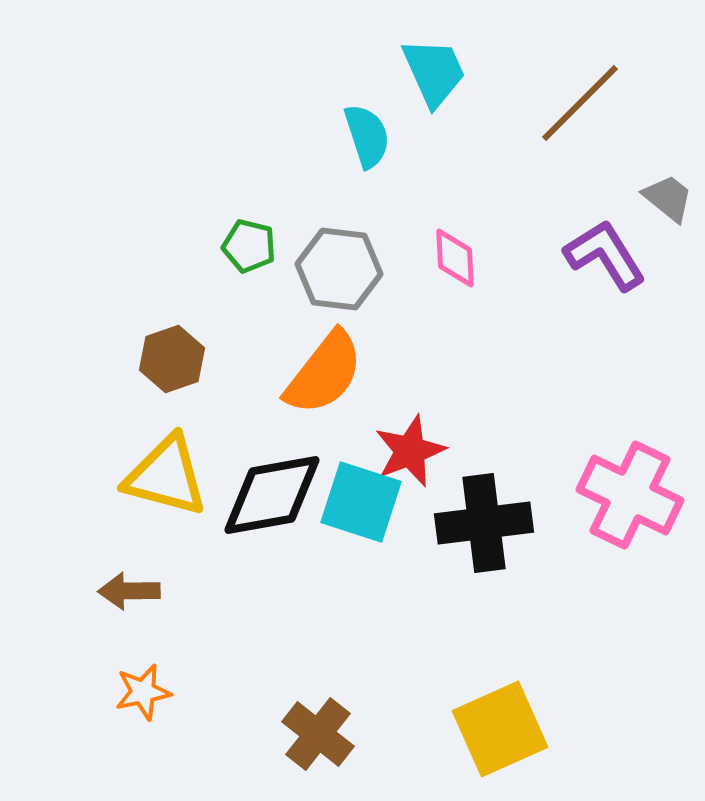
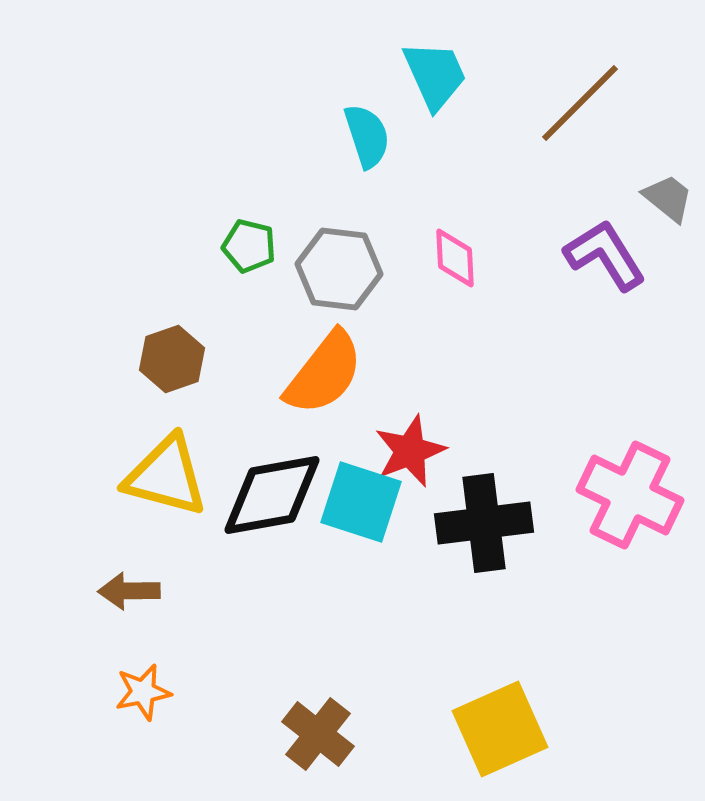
cyan trapezoid: moved 1 px right, 3 px down
